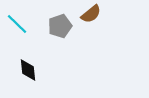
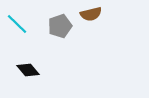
brown semicircle: rotated 25 degrees clockwise
black diamond: rotated 35 degrees counterclockwise
